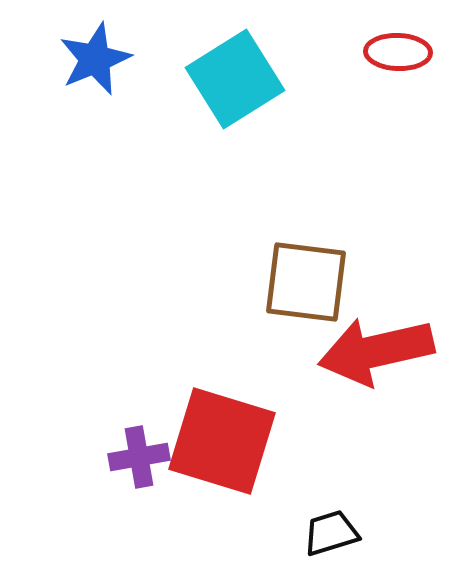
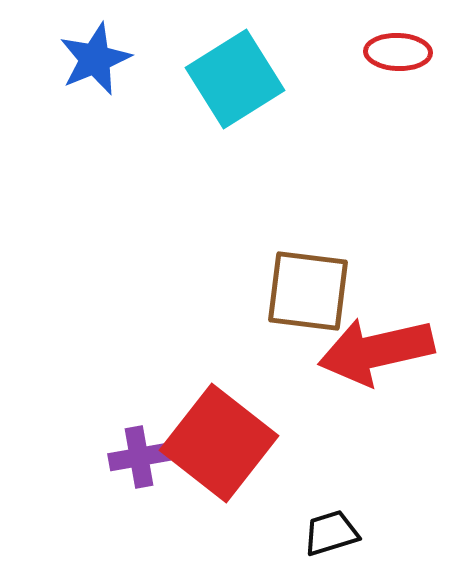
brown square: moved 2 px right, 9 px down
red square: moved 3 px left, 2 px down; rotated 21 degrees clockwise
